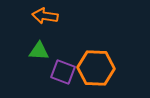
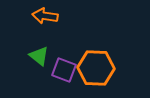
green triangle: moved 5 px down; rotated 35 degrees clockwise
purple square: moved 1 px right, 2 px up
